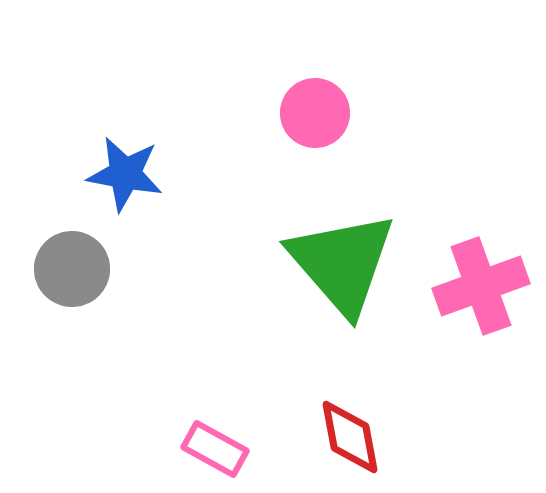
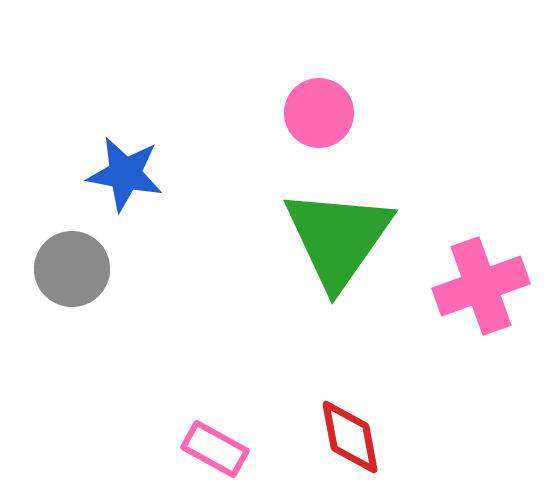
pink circle: moved 4 px right
green triangle: moved 4 px left, 25 px up; rotated 16 degrees clockwise
